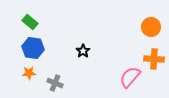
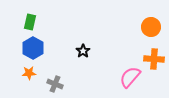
green rectangle: rotated 63 degrees clockwise
blue hexagon: rotated 20 degrees clockwise
gray cross: moved 1 px down
